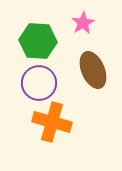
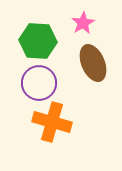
brown ellipse: moved 7 px up
